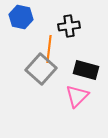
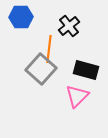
blue hexagon: rotated 15 degrees counterclockwise
black cross: rotated 30 degrees counterclockwise
